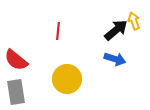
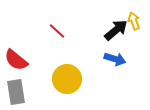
red line: moved 1 px left; rotated 54 degrees counterclockwise
